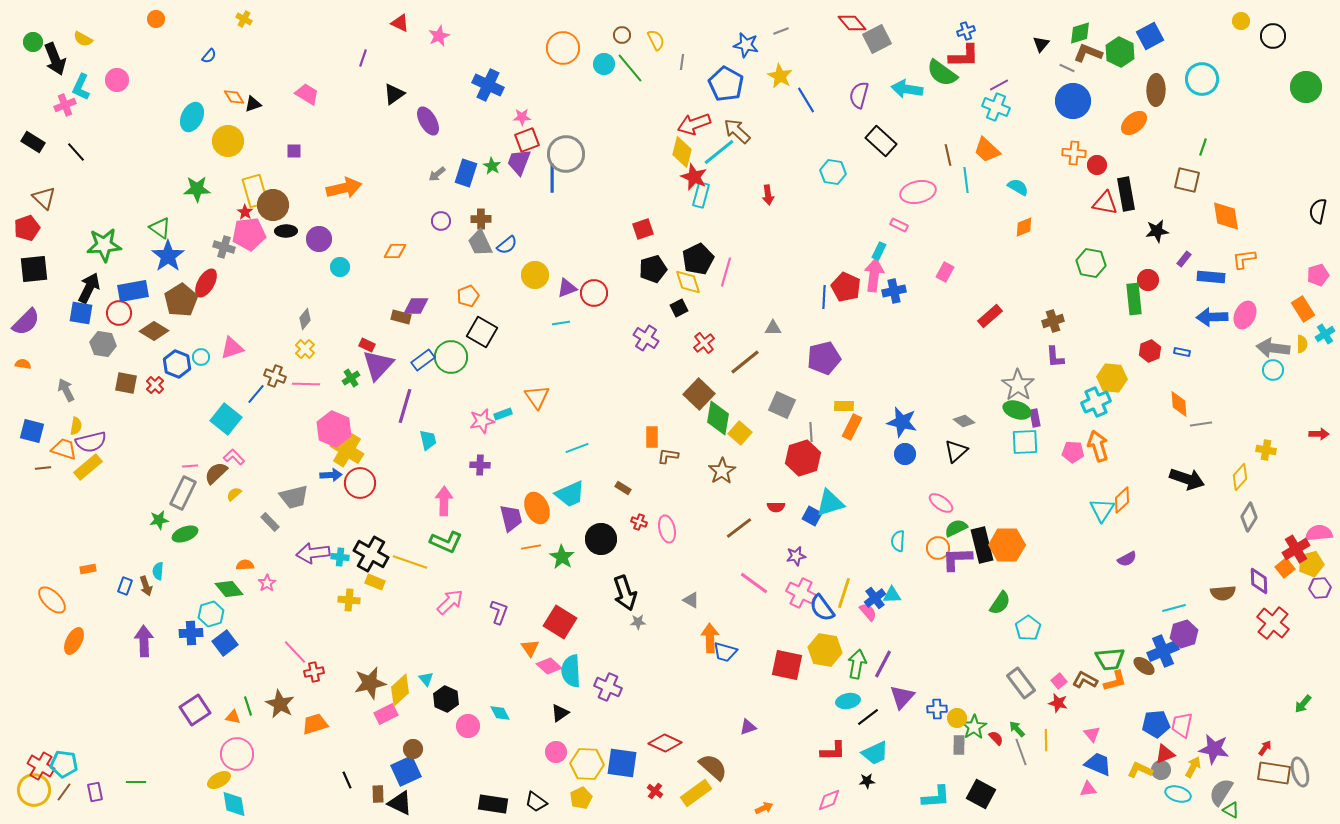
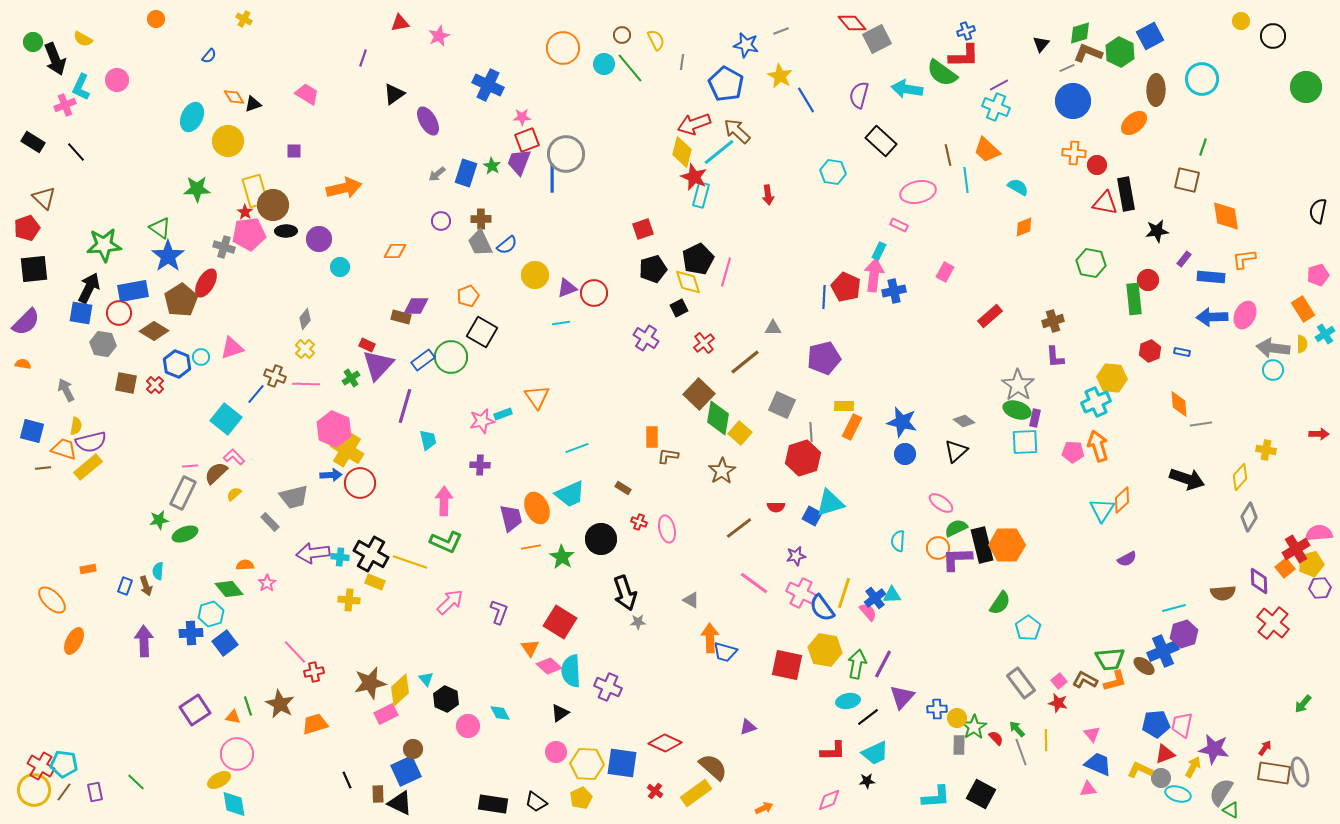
red triangle at (400, 23): rotated 36 degrees counterclockwise
gray line at (1067, 68): rotated 49 degrees counterclockwise
purple rectangle at (1035, 418): rotated 24 degrees clockwise
gray circle at (1161, 770): moved 8 px down
green line at (136, 782): rotated 42 degrees clockwise
